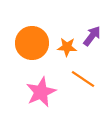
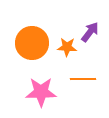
purple arrow: moved 2 px left, 4 px up
orange line: rotated 35 degrees counterclockwise
pink star: rotated 24 degrees clockwise
